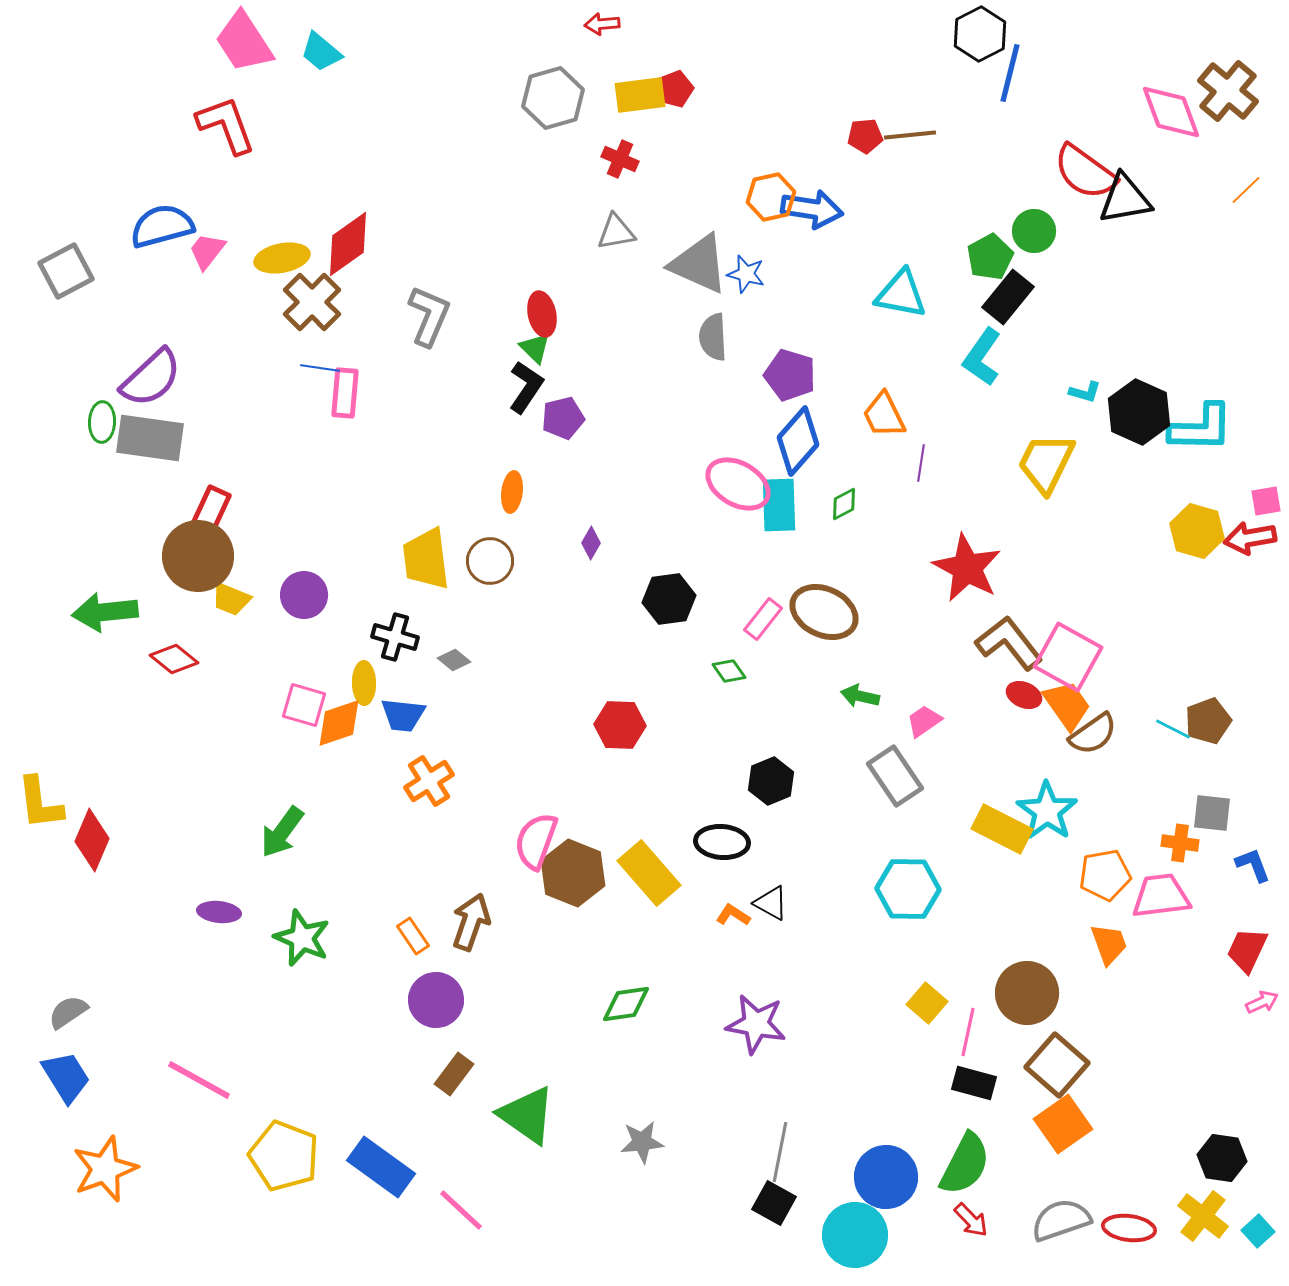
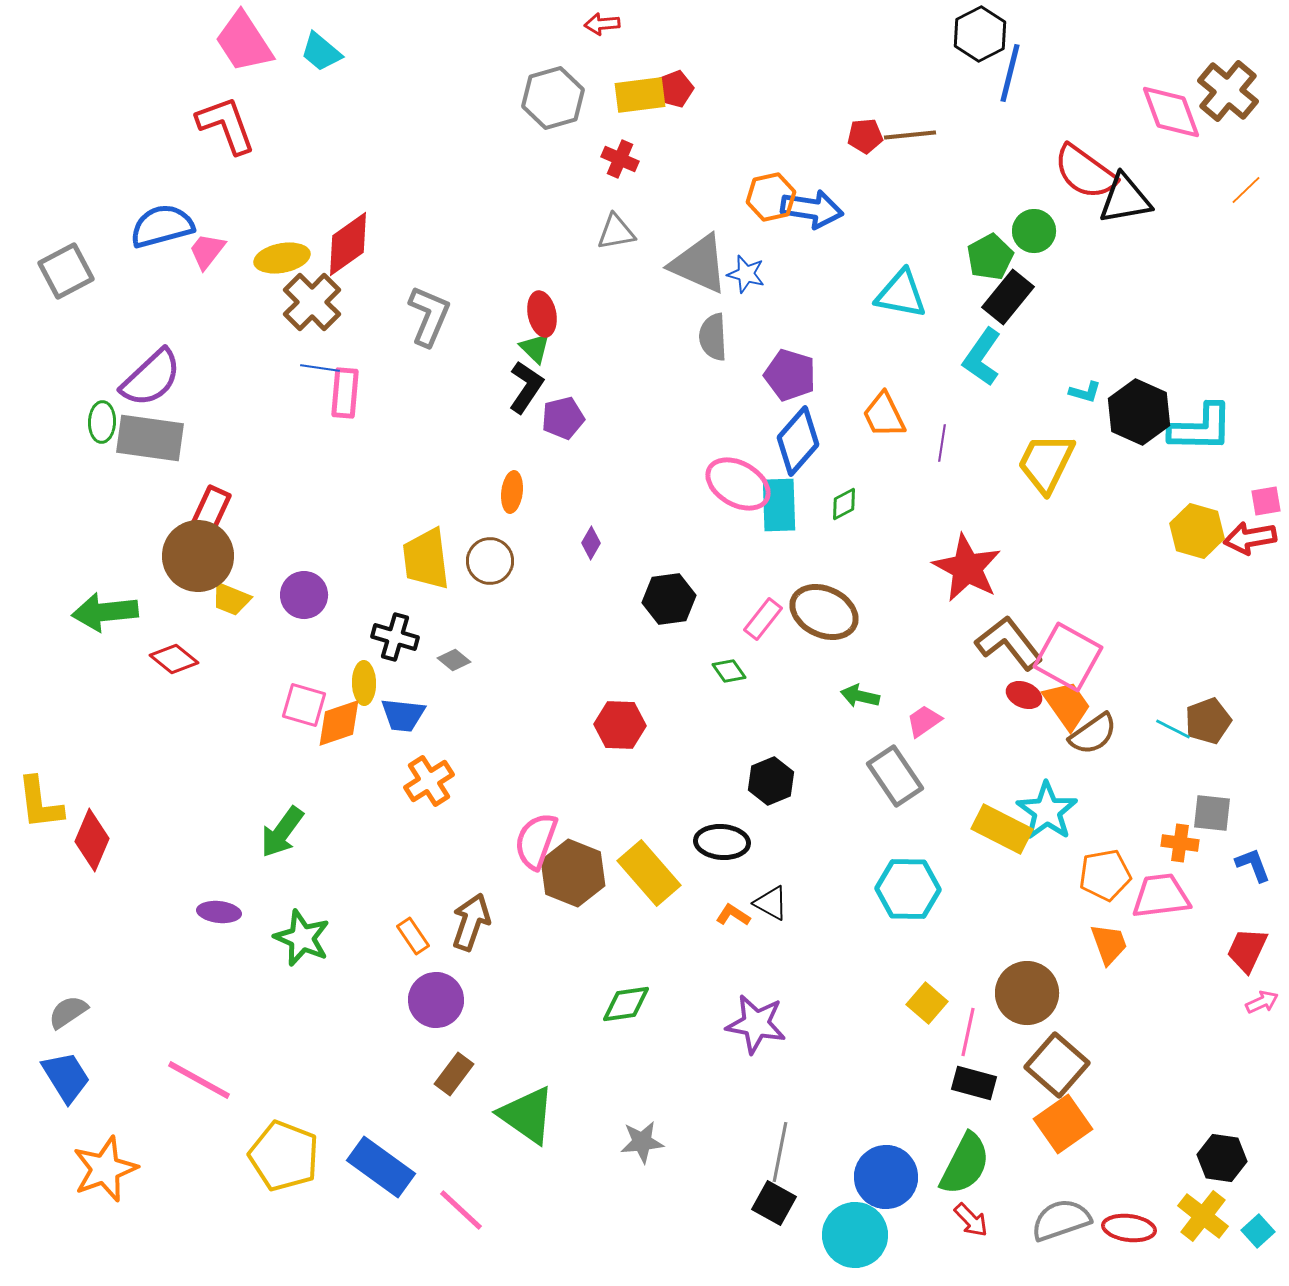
purple line at (921, 463): moved 21 px right, 20 px up
